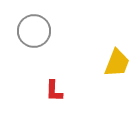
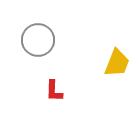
gray circle: moved 4 px right, 9 px down
